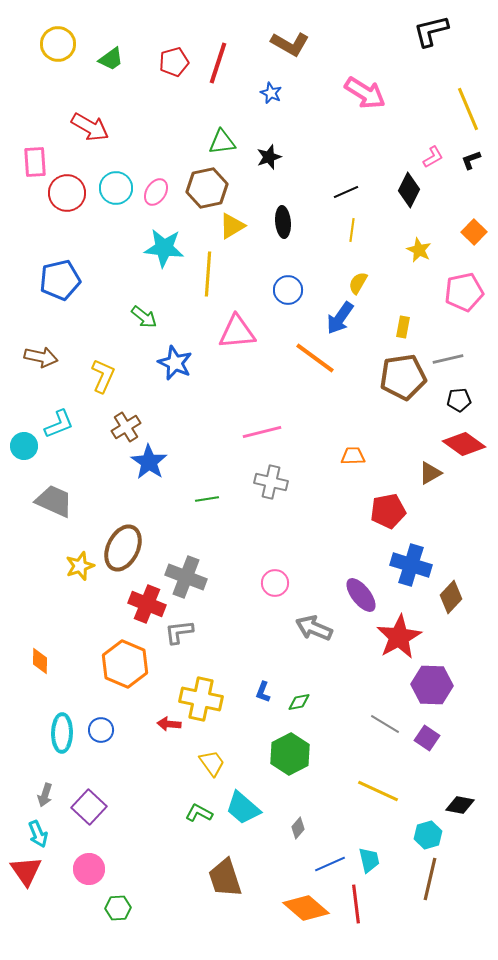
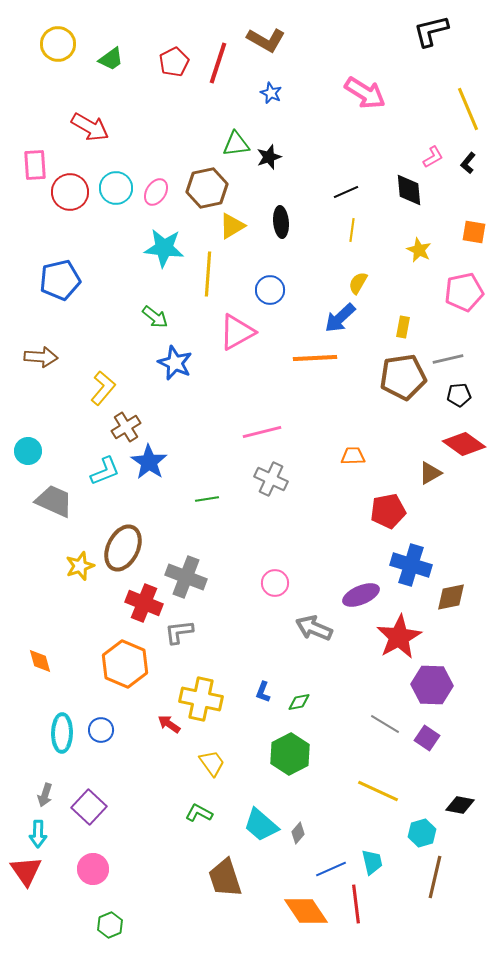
brown L-shape at (290, 44): moved 24 px left, 4 px up
red pentagon at (174, 62): rotated 12 degrees counterclockwise
green triangle at (222, 142): moved 14 px right, 2 px down
black L-shape at (471, 160): moved 3 px left, 3 px down; rotated 30 degrees counterclockwise
pink rectangle at (35, 162): moved 3 px down
black diamond at (409, 190): rotated 32 degrees counterclockwise
red circle at (67, 193): moved 3 px right, 1 px up
black ellipse at (283, 222): moved 2 px left
orange square at (474, 232): rotated 35 degrees counterclockwise
blue circle at (288, 290): moved 18 px left
green arrow at (144, 317): moved 11 px right
blue arrow at (340, 318): rotated 12 degrees clockwise
pink triangle at (237, 332): rotated 24 degrees counterclockwise
brown arrow at (41, 357): rotated 8 degrees counterclockwise
orange line at (315, 358): rotated 39 degrees counterclockwise
yellow L-shape at (103, 376): moved 12 px down; rotated 16 degrees clockwise
black pentagon at (459, 400): moved 5 px up
cyan L-shape at (59, 424): moved 46 px right, 47 px down
cyan circle at (24, 446): moved 4 px right, 5 px down
gray cross at (271, 482): moved 3 px up; rotated 12 degrees clockwise
purple ellipse at (361, 595): rotated 75 degrees counterclockwise
brown diamond at (451, 597): rotated 36 degrees clockwise
red cross at (147, 604): moved 3 px left, 1 px up
orange diamond at (40, 661): rotated 16 degrees counterclockwise
red arrow at (169, 724): rotated 30 degrees clockwise
cyan trapezoid at (243, 808): moved 18 px right, 17 px down
gray diamond at (298, 828): moved 5 px down
cyan arrow at (38, 834): rotated 24 degrees clockwise
cyan hexagon at (428, 835): moved 6 px left, 2 px up
cyan trapezoid at (369, 860): moved 3 px right, 2 px down
blue line at (330, 864): moved 1 px right, 5 px down
pink circle at (89, 869): moved 4 px right
brown line at (430, 879): moved 5 px right, 2 px up
green hexagon at (118, 908): moved 8 px left, 17 px down; rotated 20 degrees counterclockwise
orange diamond at (306, 908): moved 3 px down; rotated 15 degrees clockwise
